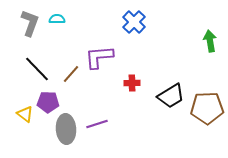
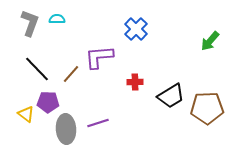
blue cross: moved 2 px right, 7 px down
green arrow: rotated 130 degrees counterclockwise
red cross: moved 3 px right, 1 px up
yellow triangle: moved 1 px right
purple line: moved 1 px right, 1 px up
